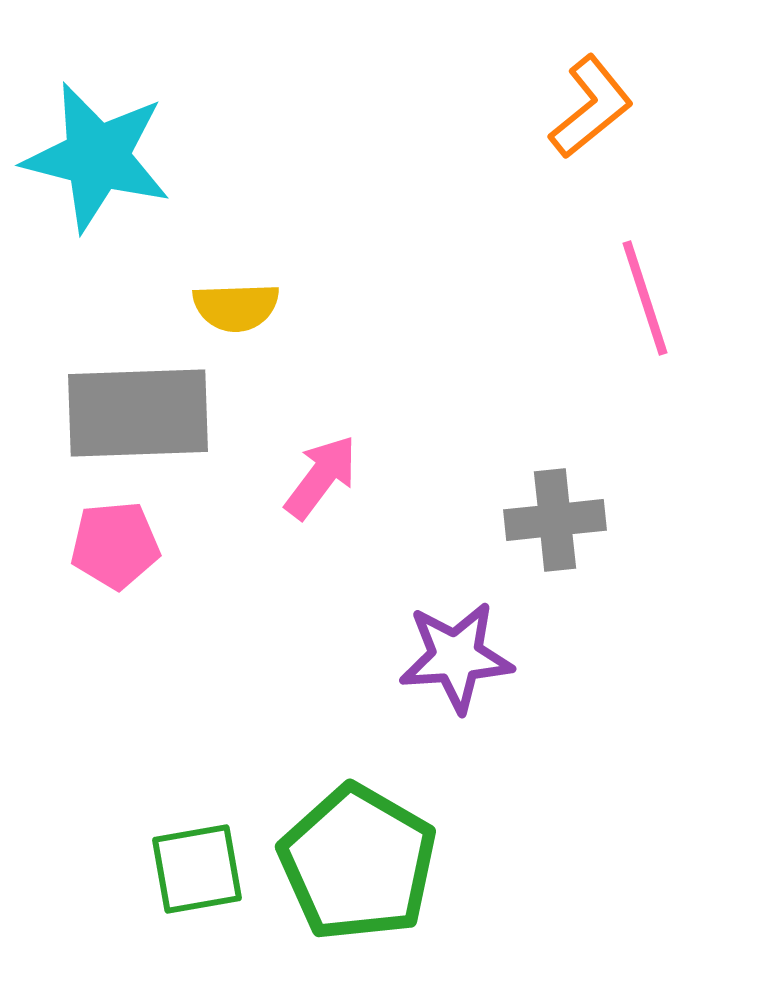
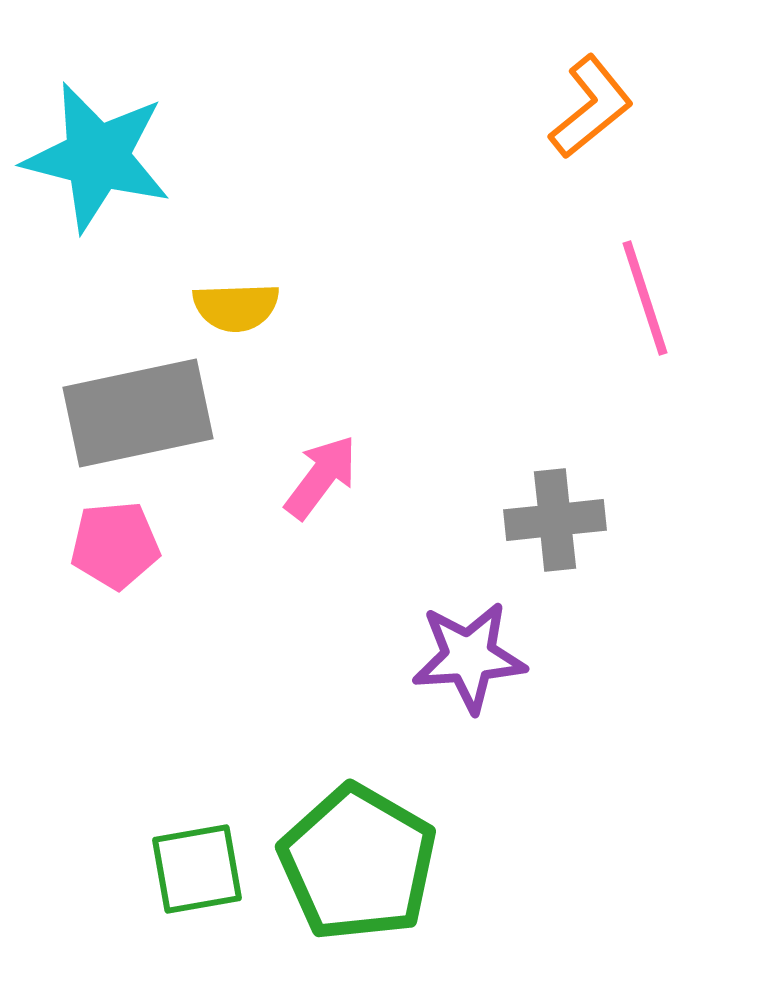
gray rectangle: rotated 10 degrees counterclockwise
purple star: moved 13 px right
